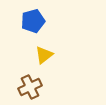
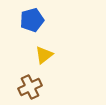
blue pentagon: moved 1 px left, 1 px up
